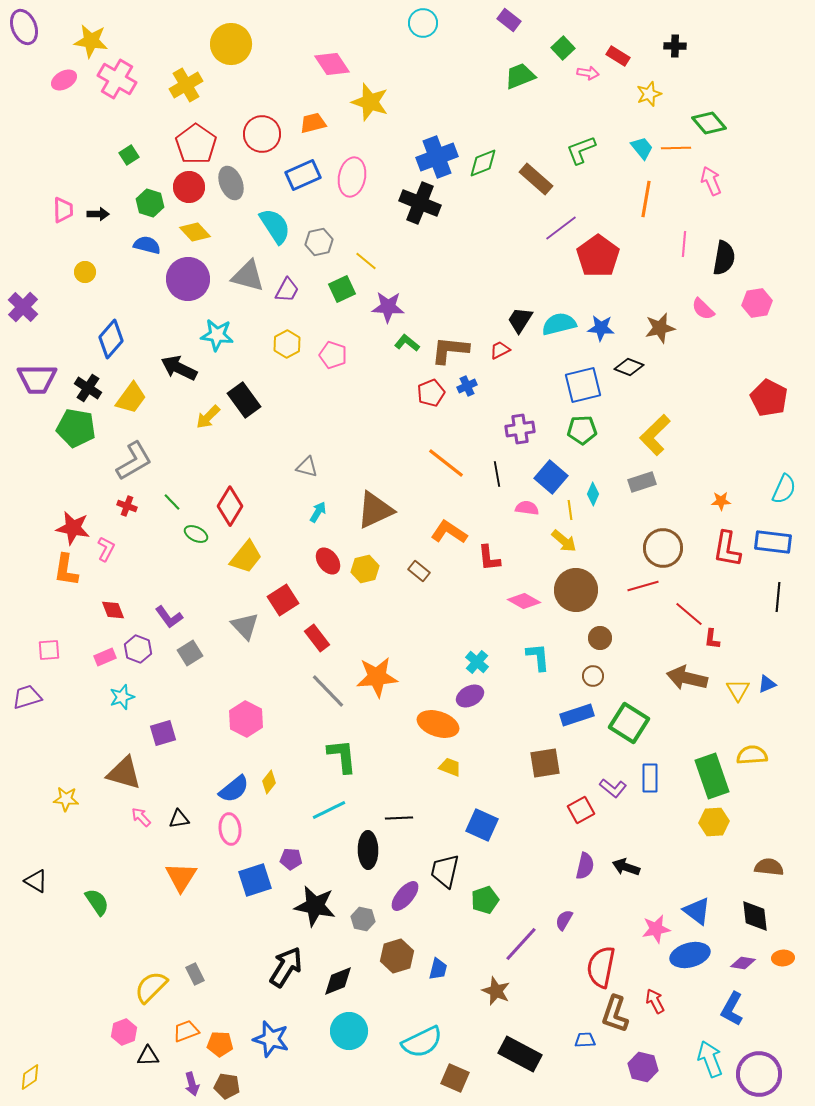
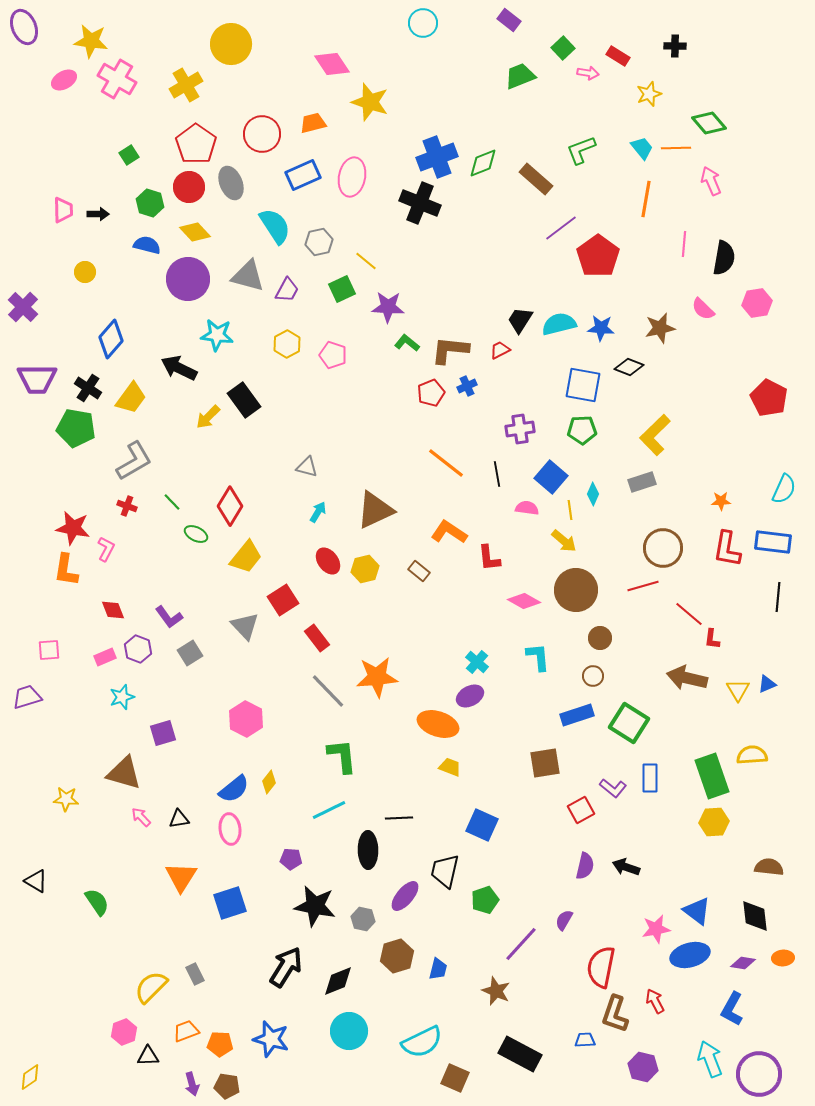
blue square at (583, 385): rotated 24 degrees clockwise
blue square at (255, 880): moved 25 px left, 23 px down
